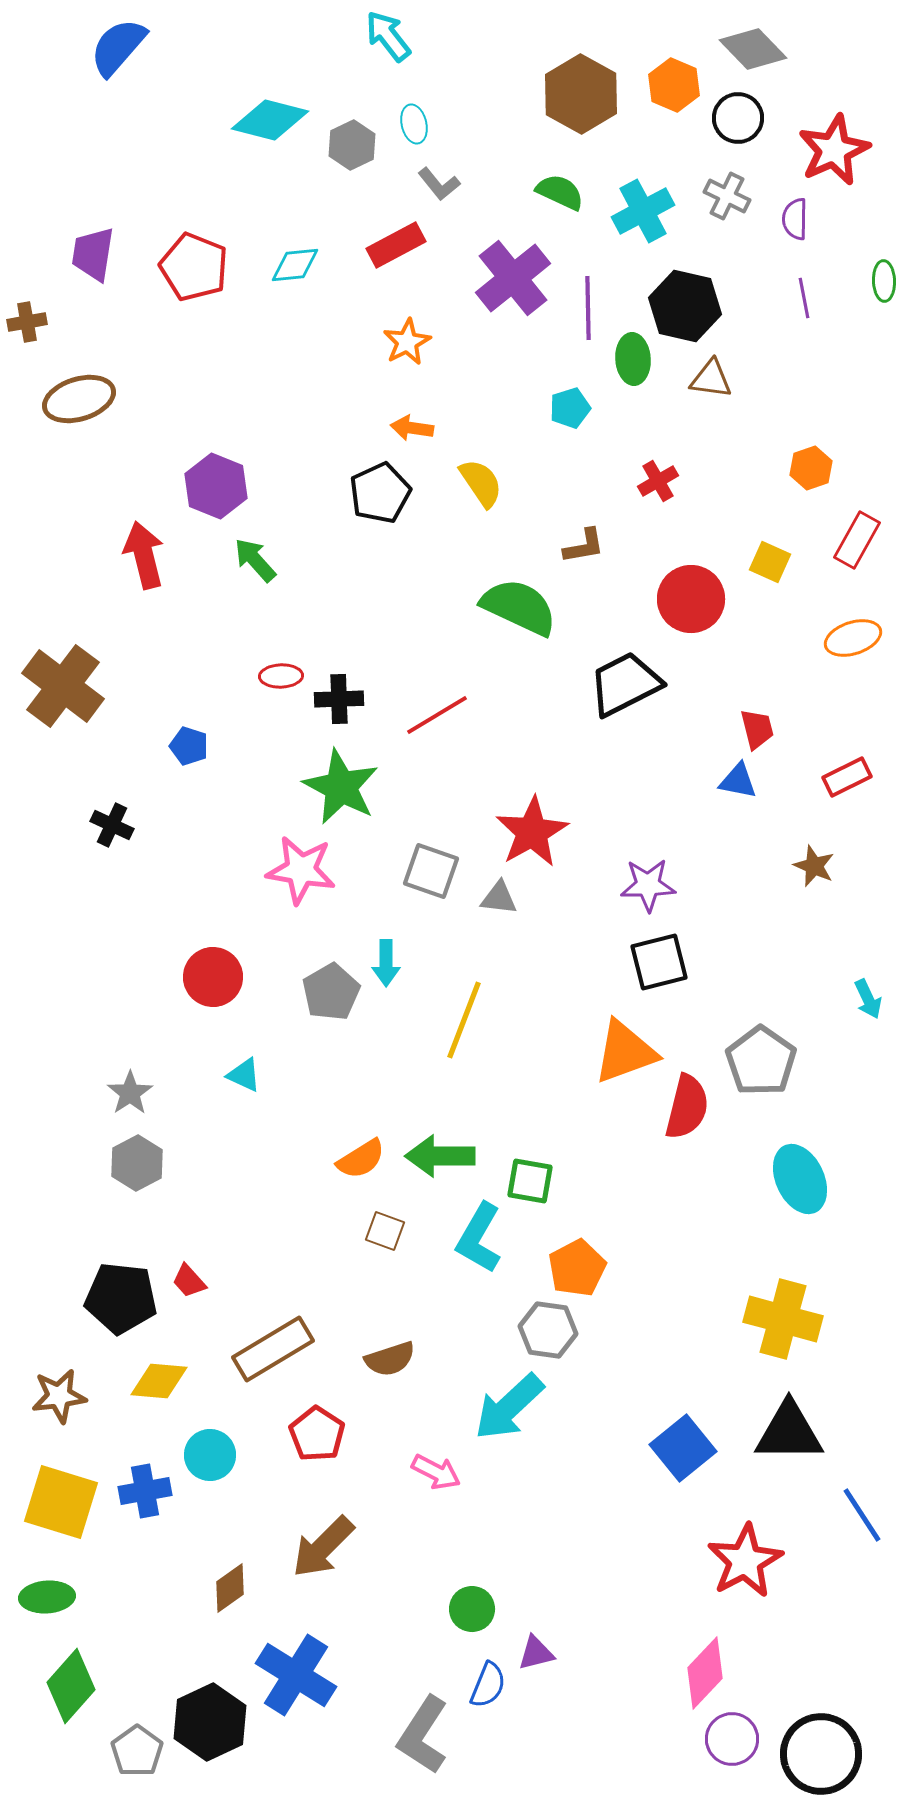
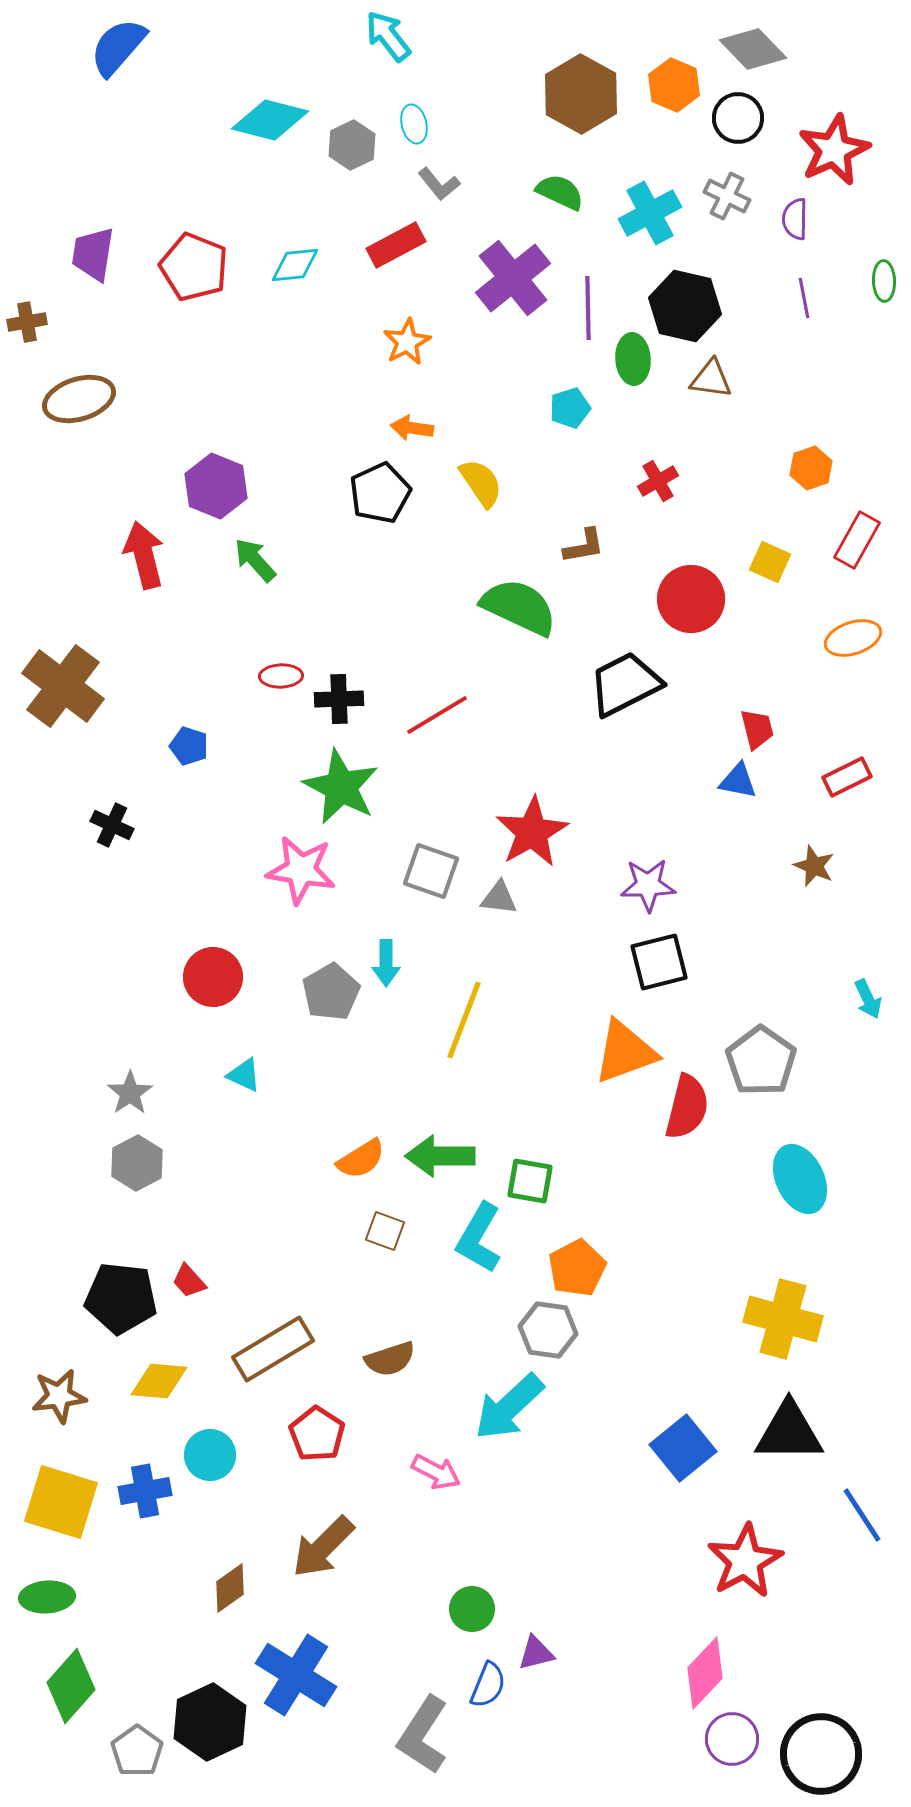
cyan cross at (643, 211): moved 7 px right, 2 px down
